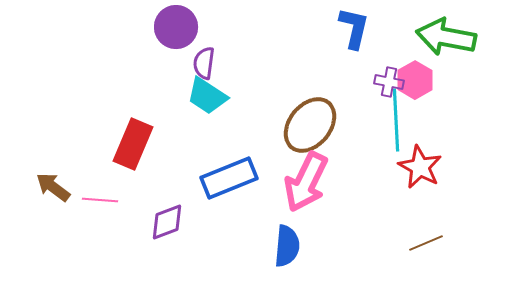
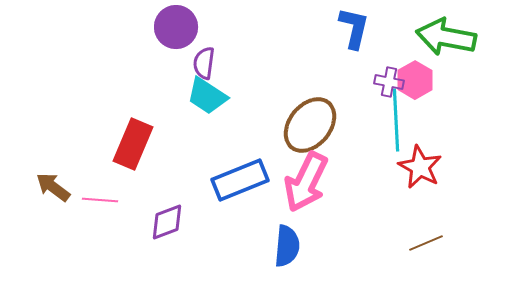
blue rectangle: moved 11 px right, 2 px down
